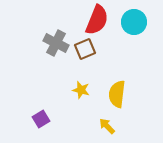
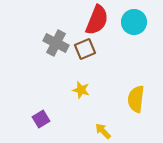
yellow semicircle: moved 19 px right, 5 px down
yellow arrow: moved 4 px left, 5 px down
